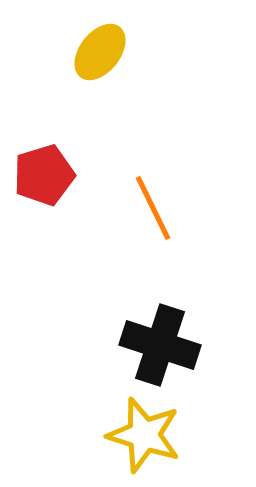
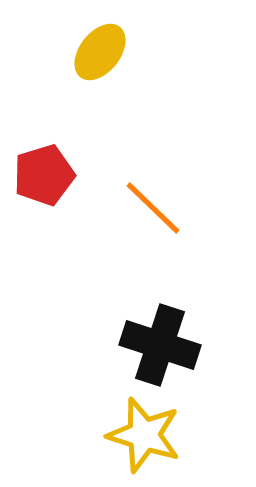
orange line: rotated 20 degrees counterclockwise
